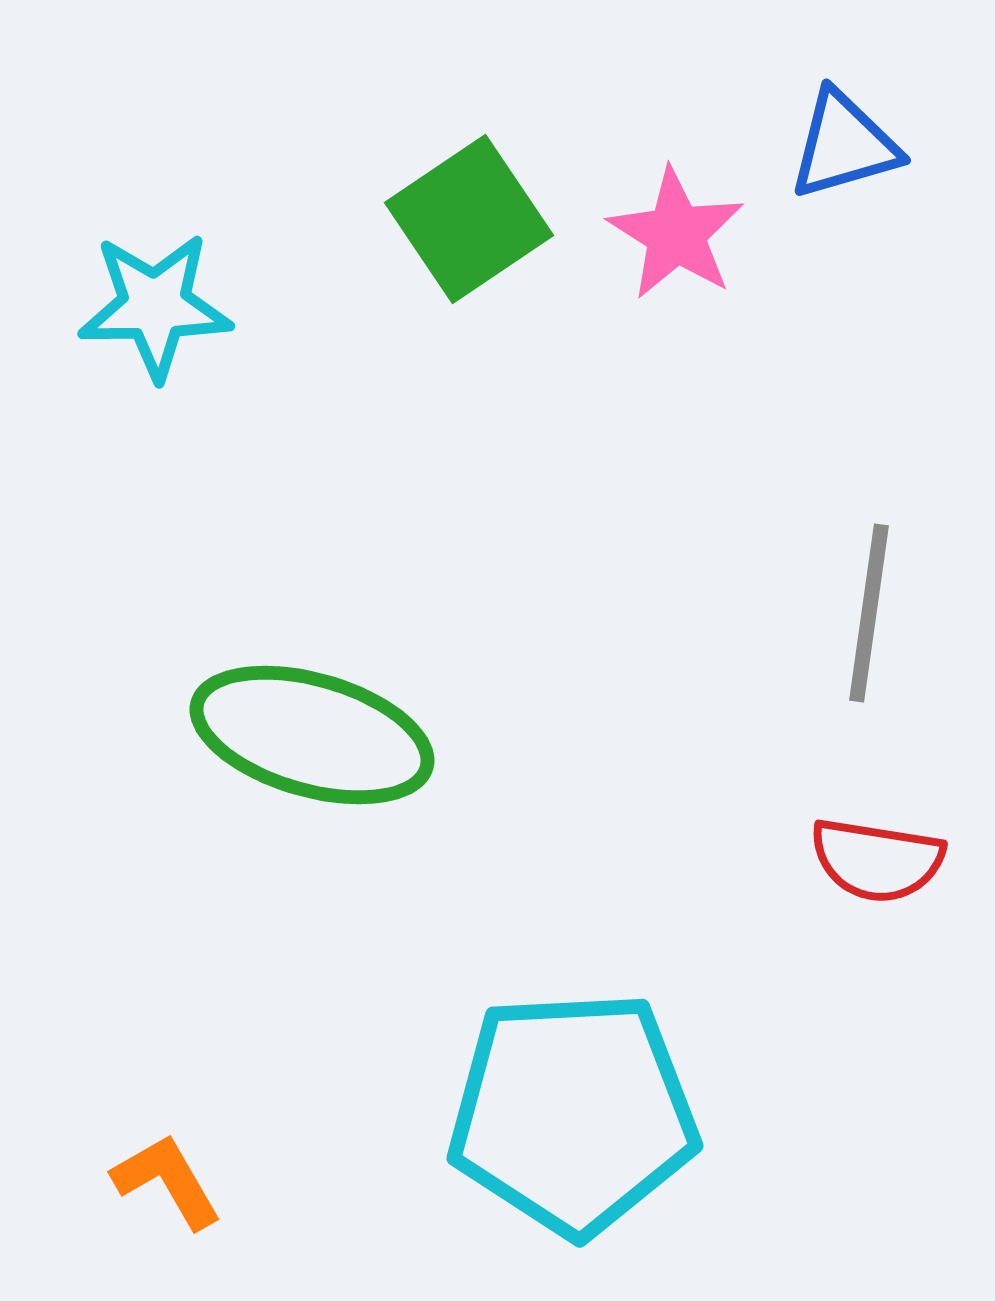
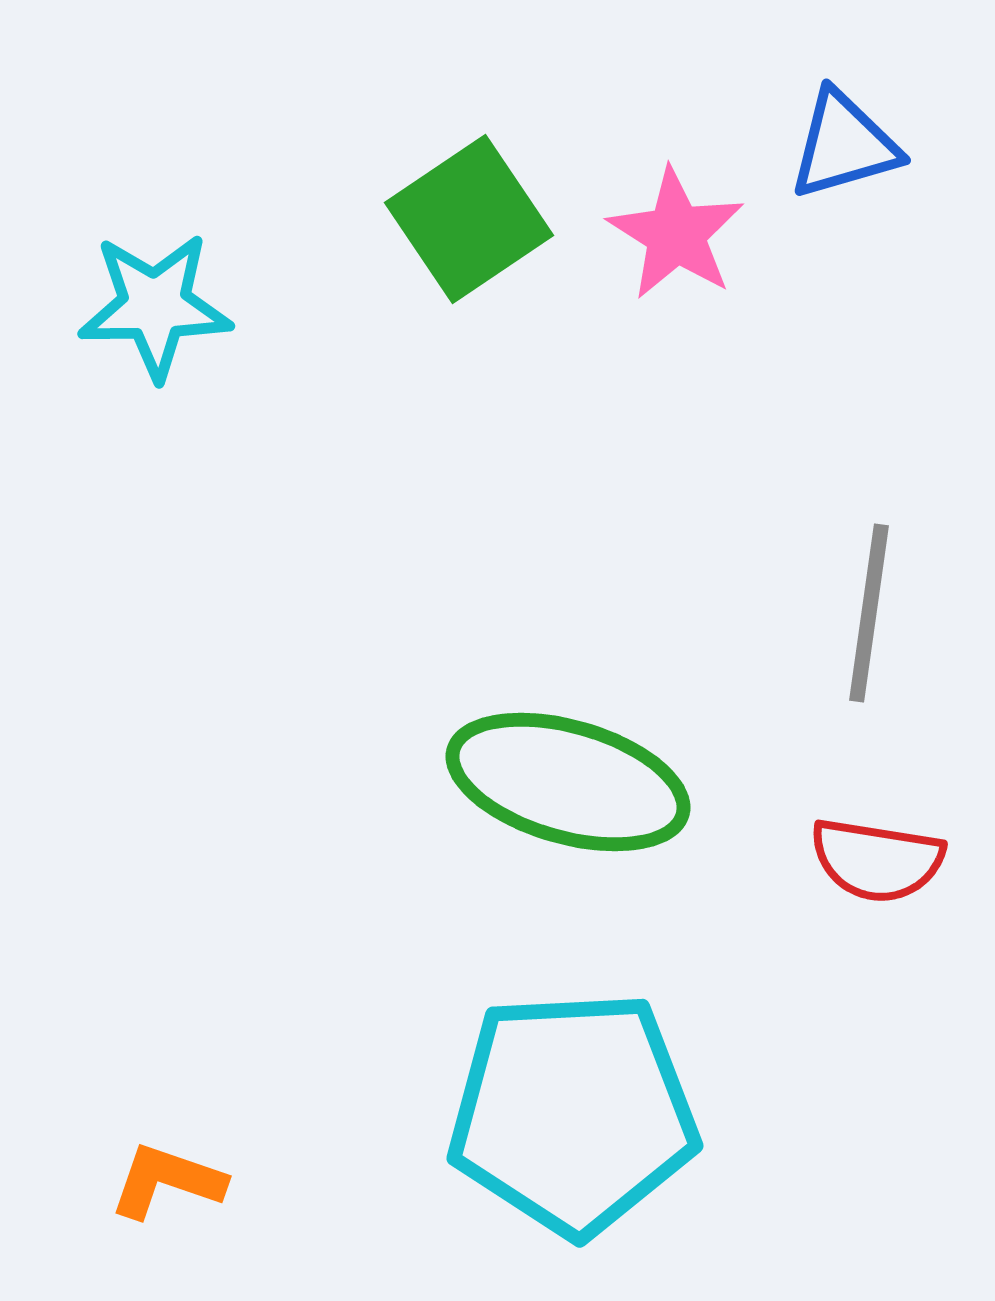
green ellipse: moved 256 px right, 47 px down
orange L-shape: rotated 41 degrees counterclockwise
